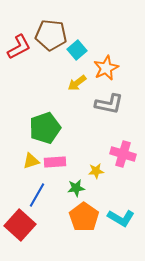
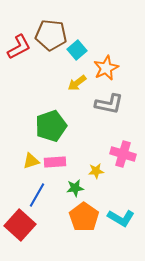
green pentagon: moved 6 px right, 2 px up
green star: moved 1 px left
